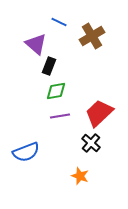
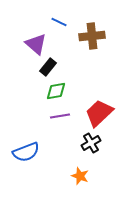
brown cross: rotated 25 degrees clockwise
black rectangle: moved 1 px left, 1 px down; rotated 18 degrees clockwise
black cross: rotated 18 degrees clockwise
